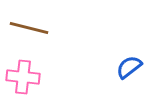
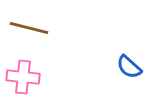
blue semicircle: rotated 100 degrees counterclockwise
